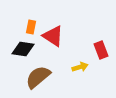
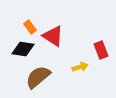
orange rectangle: moved 1 px left; rotated 48 degrees counterclockwise
